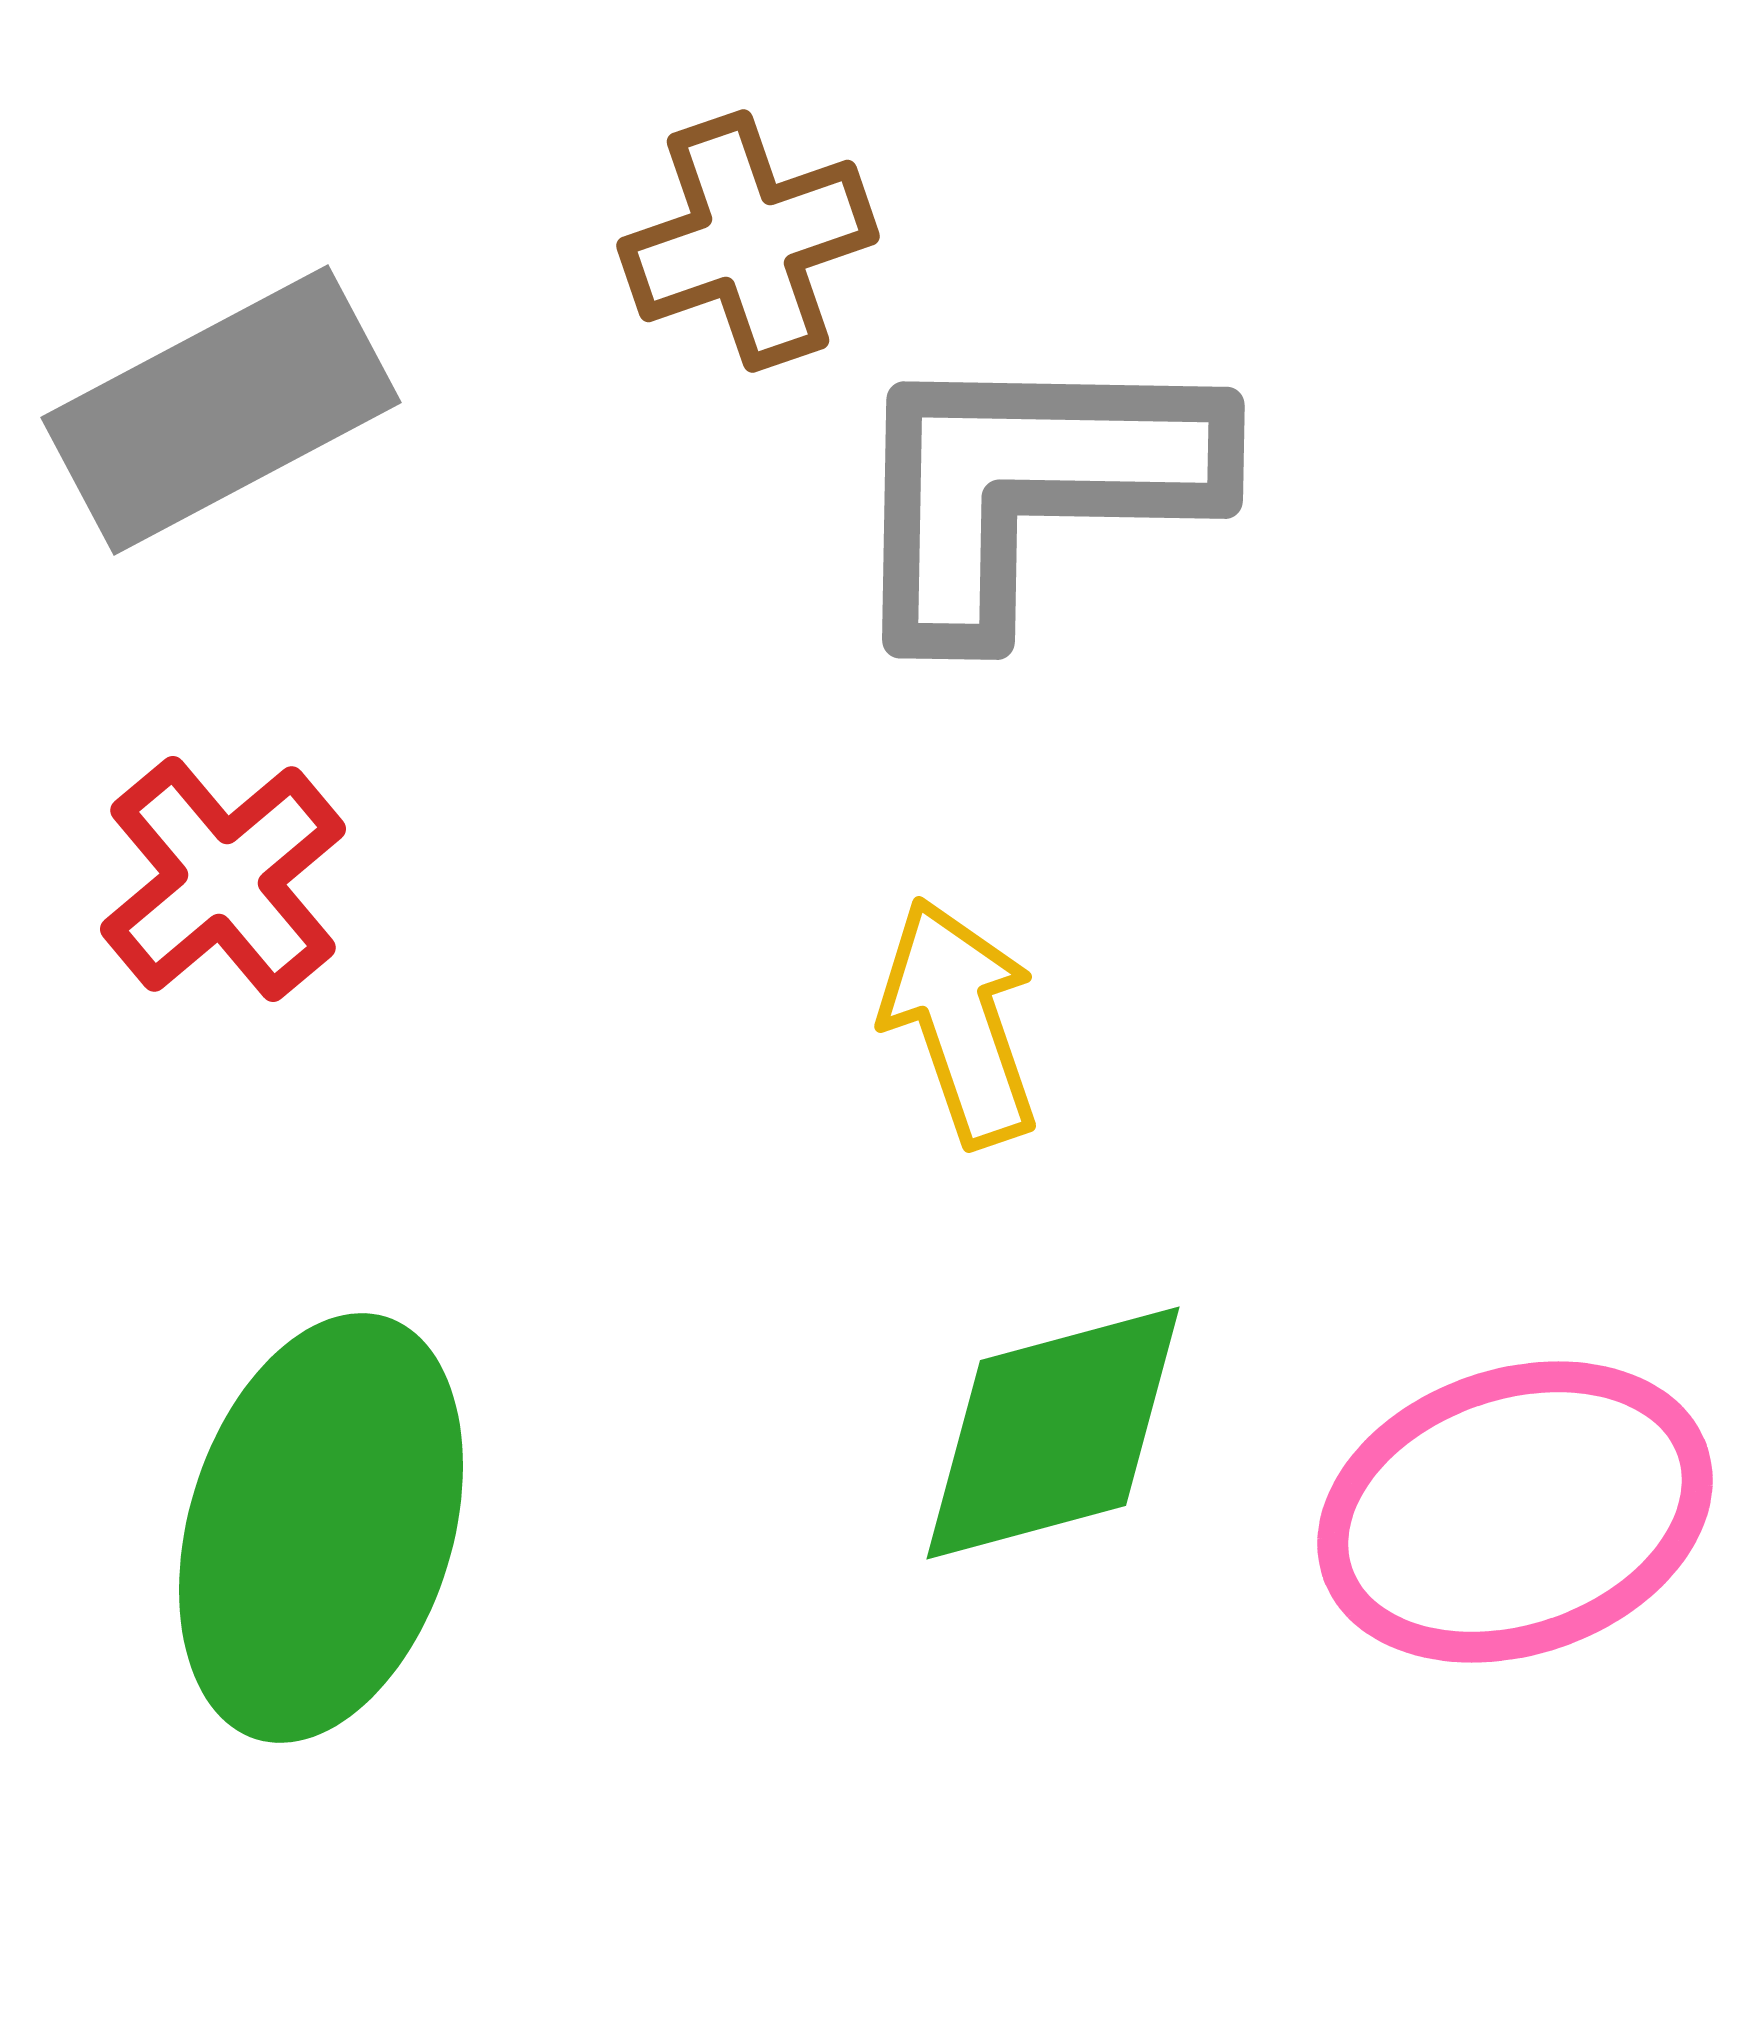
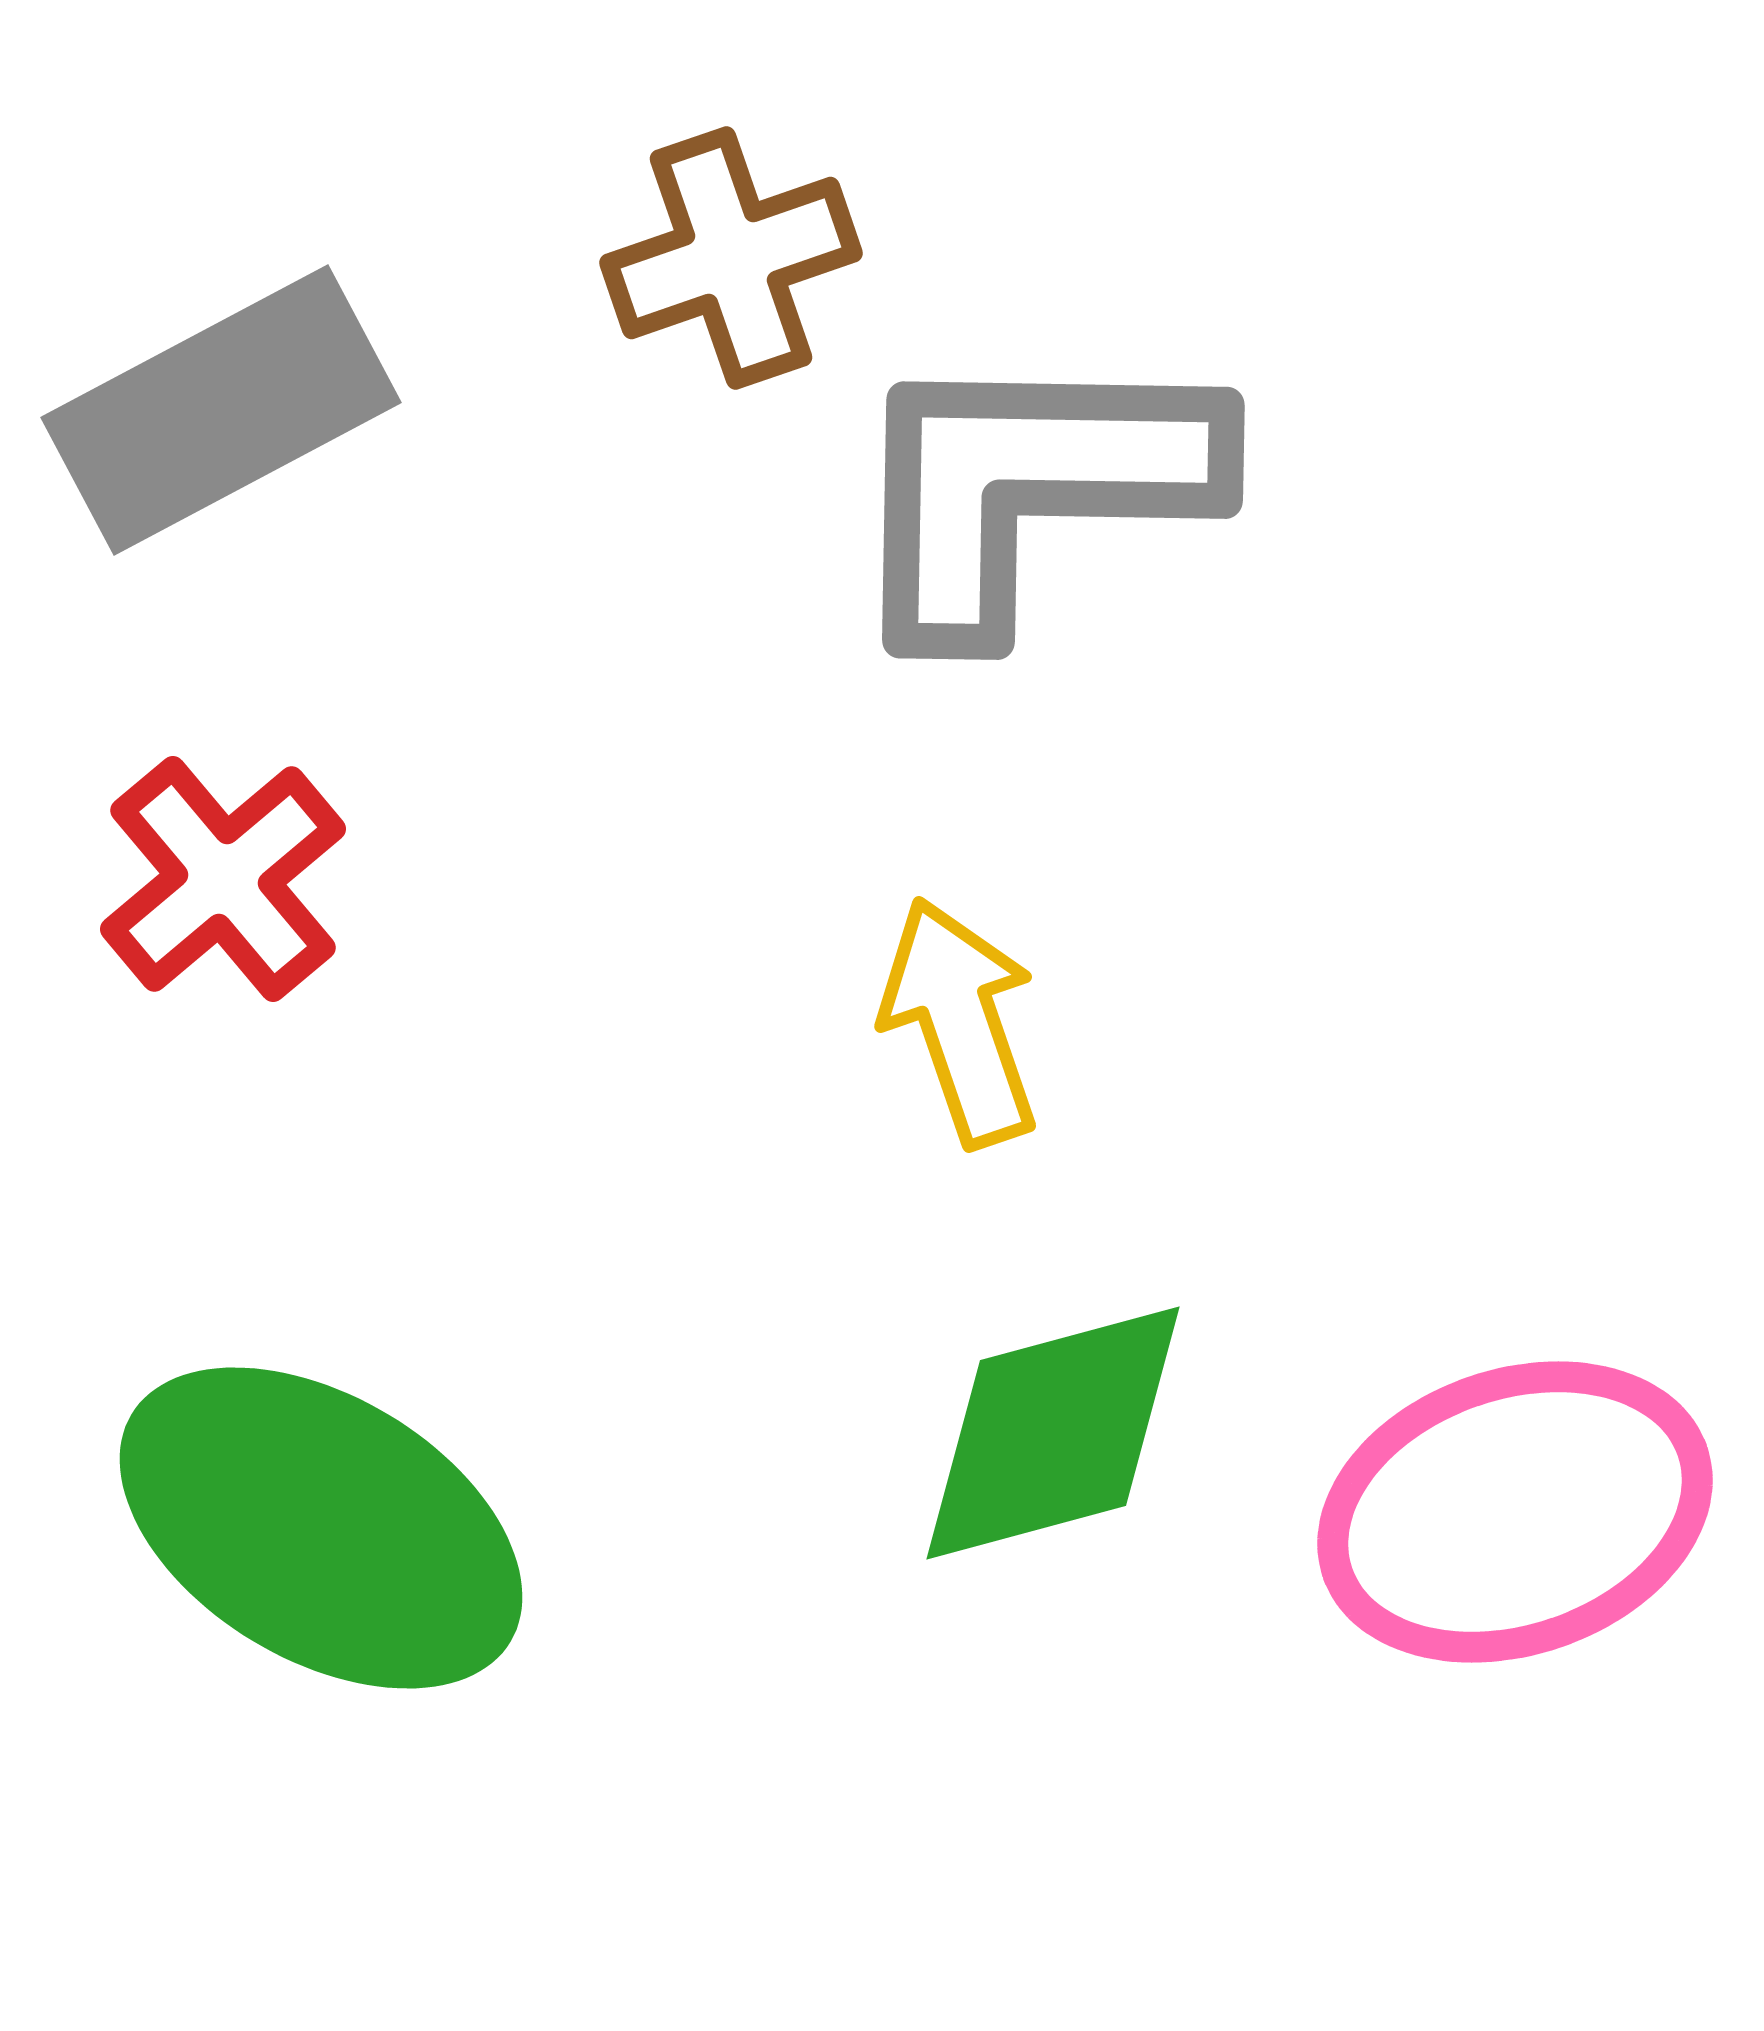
brown cross: moved 17 px left, 17 px down
green ellipse: rotated 76 degrees counterclockwise
